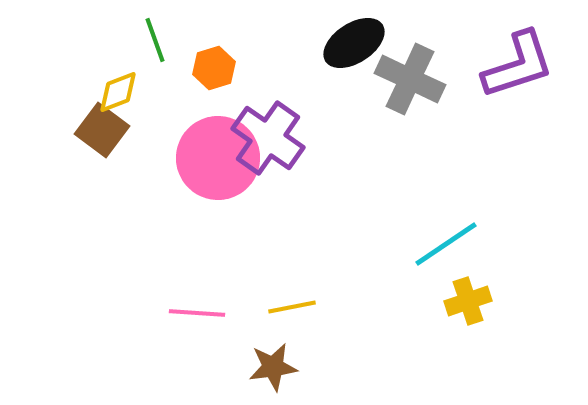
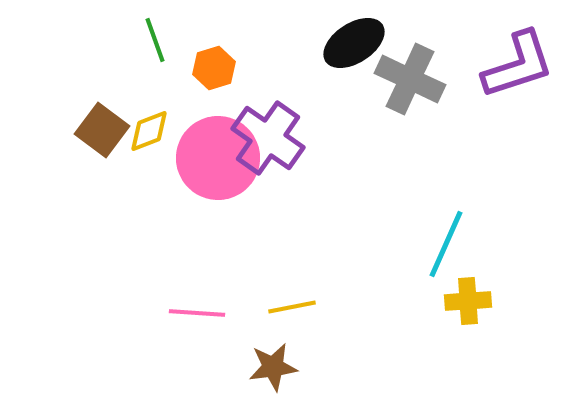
yellow diamond: moved 31 px right, 39 px down
cyan line: rotated 32 degrees counterclockwise
yellow cross: rotated 15 degrees clockwise
